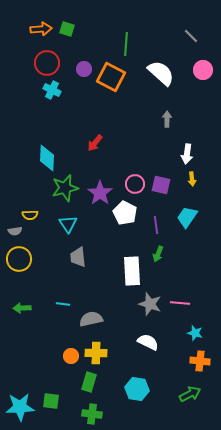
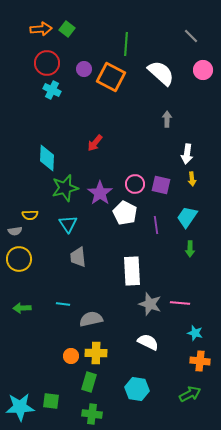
green square at (67, 29): rotated 21 degrees clockwise
green arrow at (158, 254): moved 32 px right, 5 px up; rotated 21 degrees counterclockwise
